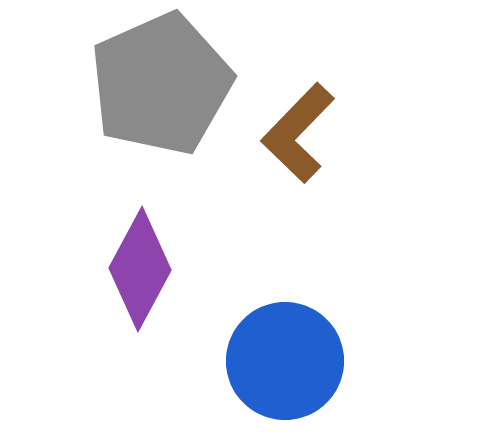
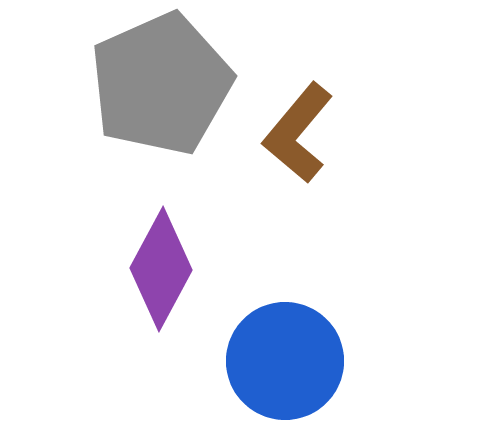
brown L-shape: rotated 4 degrees counterclockwise
purple diamond: moved 21 px right
